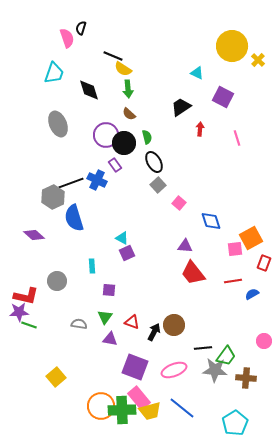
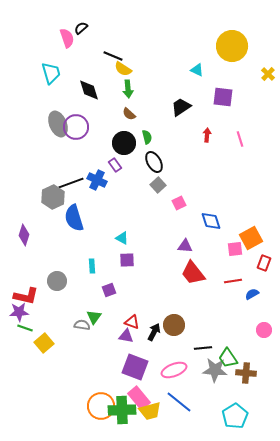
black semicircle at (81, 28): rotated 32 degrees clockwise
yellow cross at (258, 60): moved 10 px right, 14 px down
cyan trapezoid at (54, 73): moved 3 px left; rotated 35 degrees counterclockwise
cyan triangle at (197, 73): moved 3 px up
purple square at (223, 97): rotated 20 degrees counterclockwise
red arrow at (200, 129): moved 7 px right, 6 px down
purple circle at (106, 135): moved 30 px left, 8 px up
pink line at (237, 138): moved 3 px right, 1 px down
pink square at (179, 203): rotated 24 degrees clockwise
purple diamond at (34, 235): moved 10 px left; rotated 65 degrees clockwise
purple square at (127, 253): moved 7 px down; rotated 21 degrees clockwise
purple square at (109, 290): rotated 24 degrees counterclockwise
green triangle at (105, 317): moved 11 px left
gray semicircle at (79, 324): moved 3 px right, 1 px down
green line at (29, 325): moved 4 px left, 3 px down
purple triangle at (110, 339): moved 16 px right, 3 px up
pink circle at (264, 341): moved 11 px up
green trapezoid at (226, 356): moved 2 px right, 2 px down; rotated 110 degrees clockwise
yellow square at (56, 377): moved 12 px left, 34 px up
brown cross at (246, 378): moved 5 px up
blue line at (182, 408): moved 3 px left, 6 px up
cyan pentagon at (235, 423): moved 7 px up
